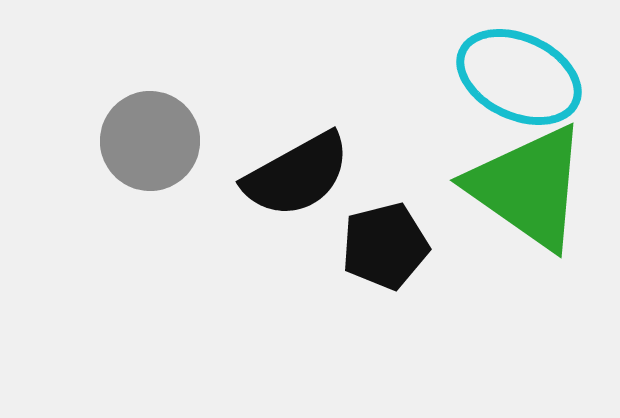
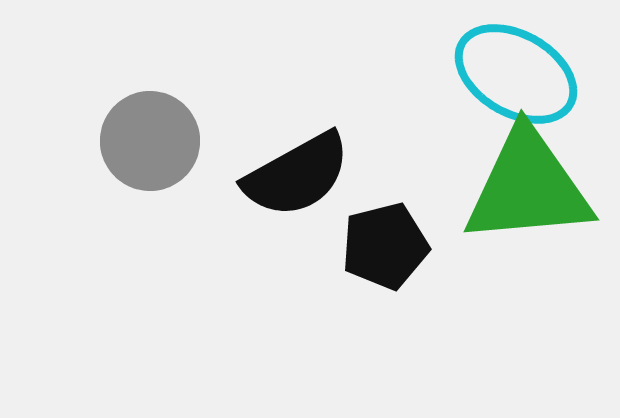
cyan ellipse: moved 3 px left, 3 px up; rotated 5 degrees clockwise
green triangle: rotated 40 degrees counterclockwise
